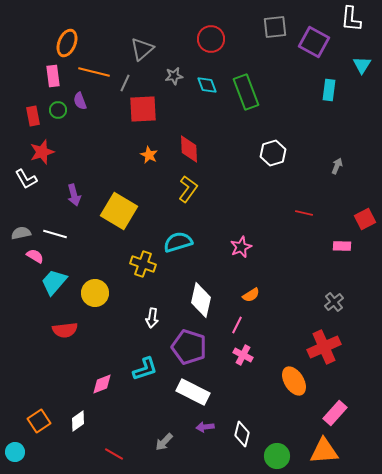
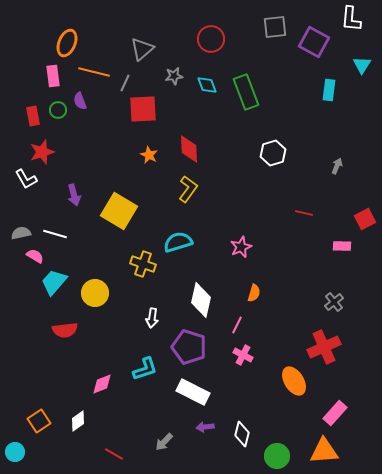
orange semicircle at (251, 295): moved 3 px right, 2 px up; rotated 42 degrees counterclockwise
